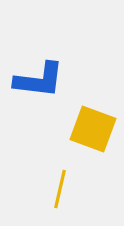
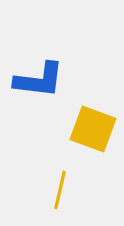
yellow line: moved 1 px down
